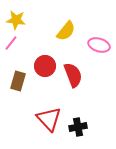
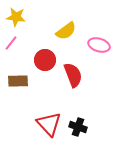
yellow star: moved 3 px up
yellow semicircle: rotated 15 degrees clockwise
red circle: moved 6 px up
brown rectangle: rotated 72 degrees clockwise
red triangle: moved 5 px down
black cross: rotated 30 degrees clockwise
